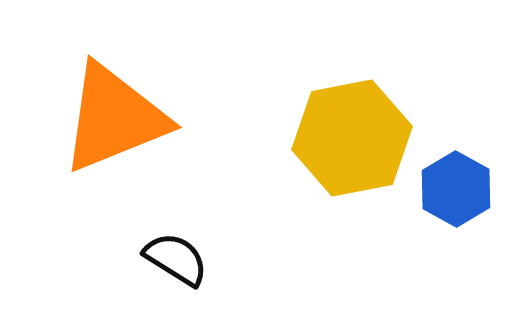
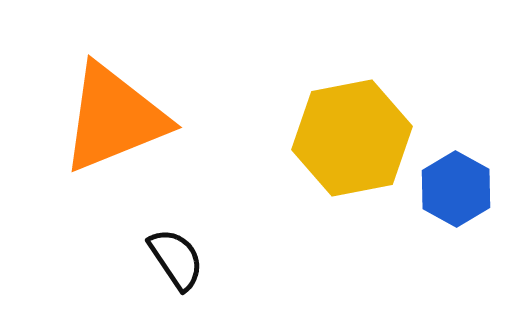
black semicircle: rotated 24 degrees clockwise
